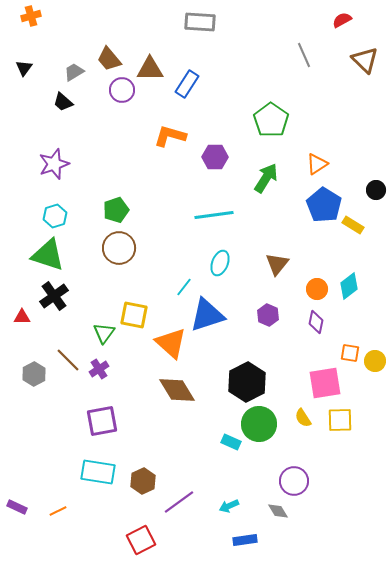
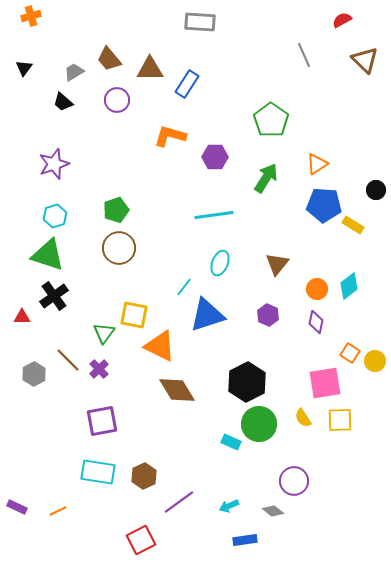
purple circle at (122, 90): moved 5 px left, 10 px down
blue pentagon at (324, 205): rotated 28 degrees counterclockwise
orange triangle at (171, 343): moved 11 px left, 3 px down; rotated 16 degrees counterclockwise
orange square at (350, 353): rotated 24 degrees clockwise
purple cross at (99, 369): rotated 12 degrees counterclockwise
brown hexagon at (143, 481): moved 1 px right, 5 px up
gray diamond at (278, 511): moved 5 px left; rotated 20 degrees counterclockwise
